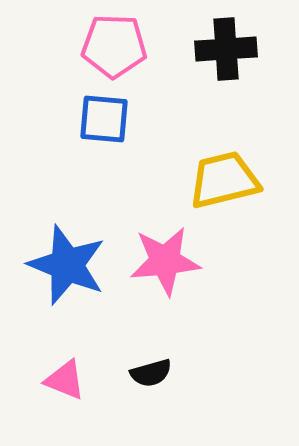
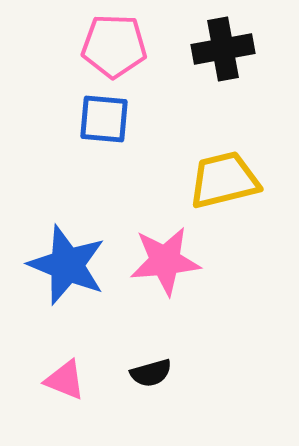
black cross: moved 3 px left; rotated 6 degrees counterclockwise
